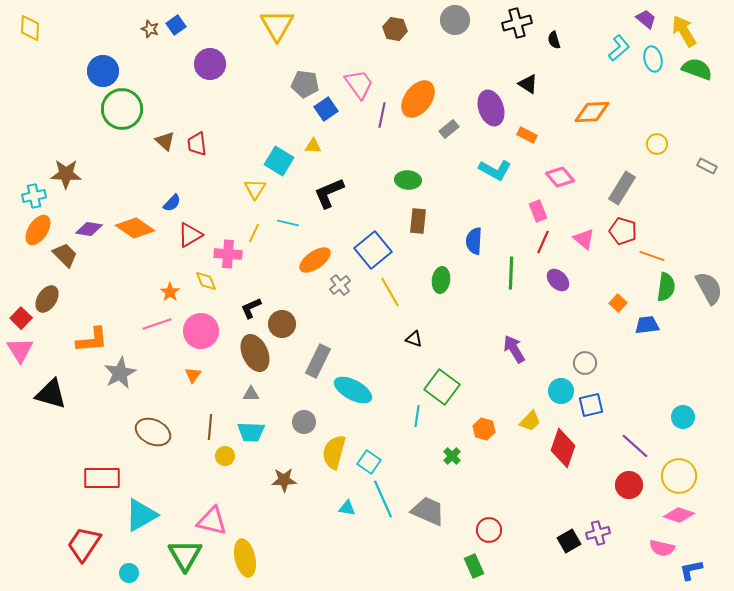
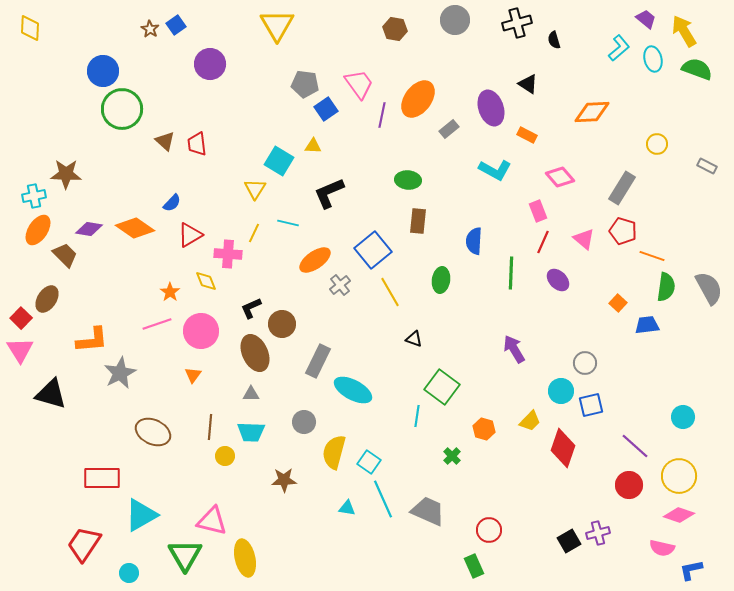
brown star at (150, 29): rotated 12 degrees clockwise
